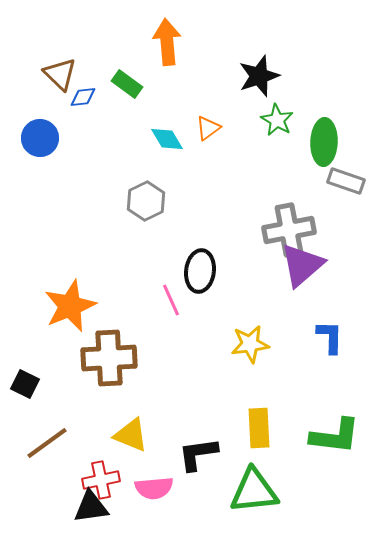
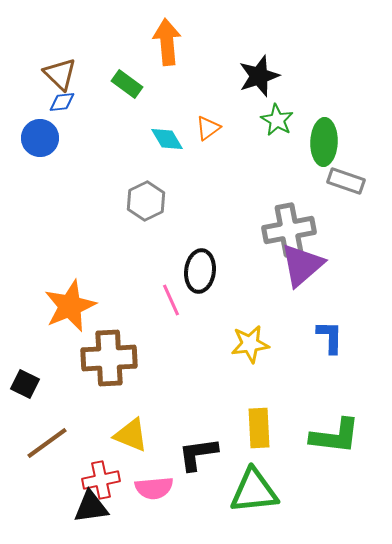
blue diamond: moved 21 px left, 5 px down
